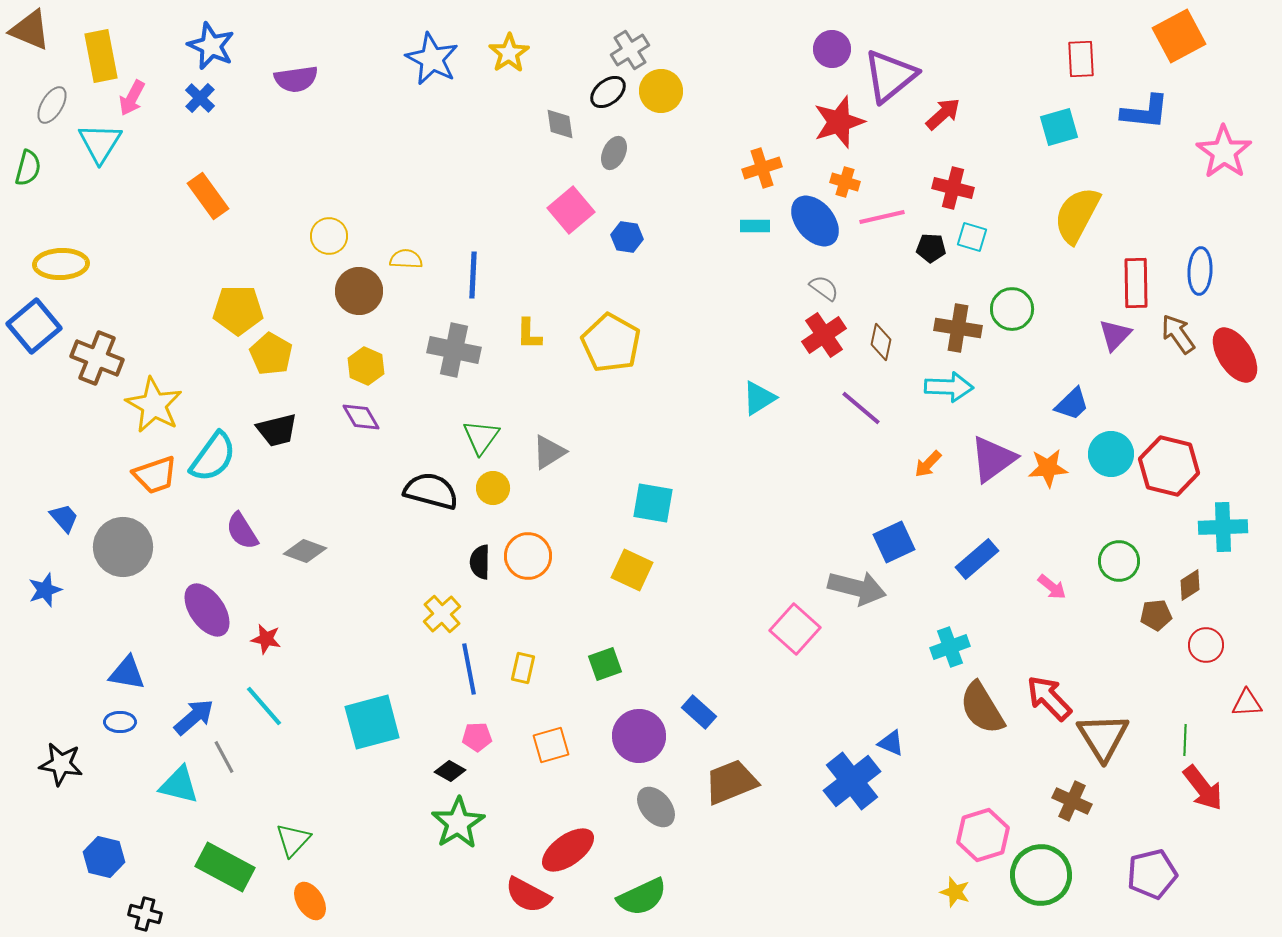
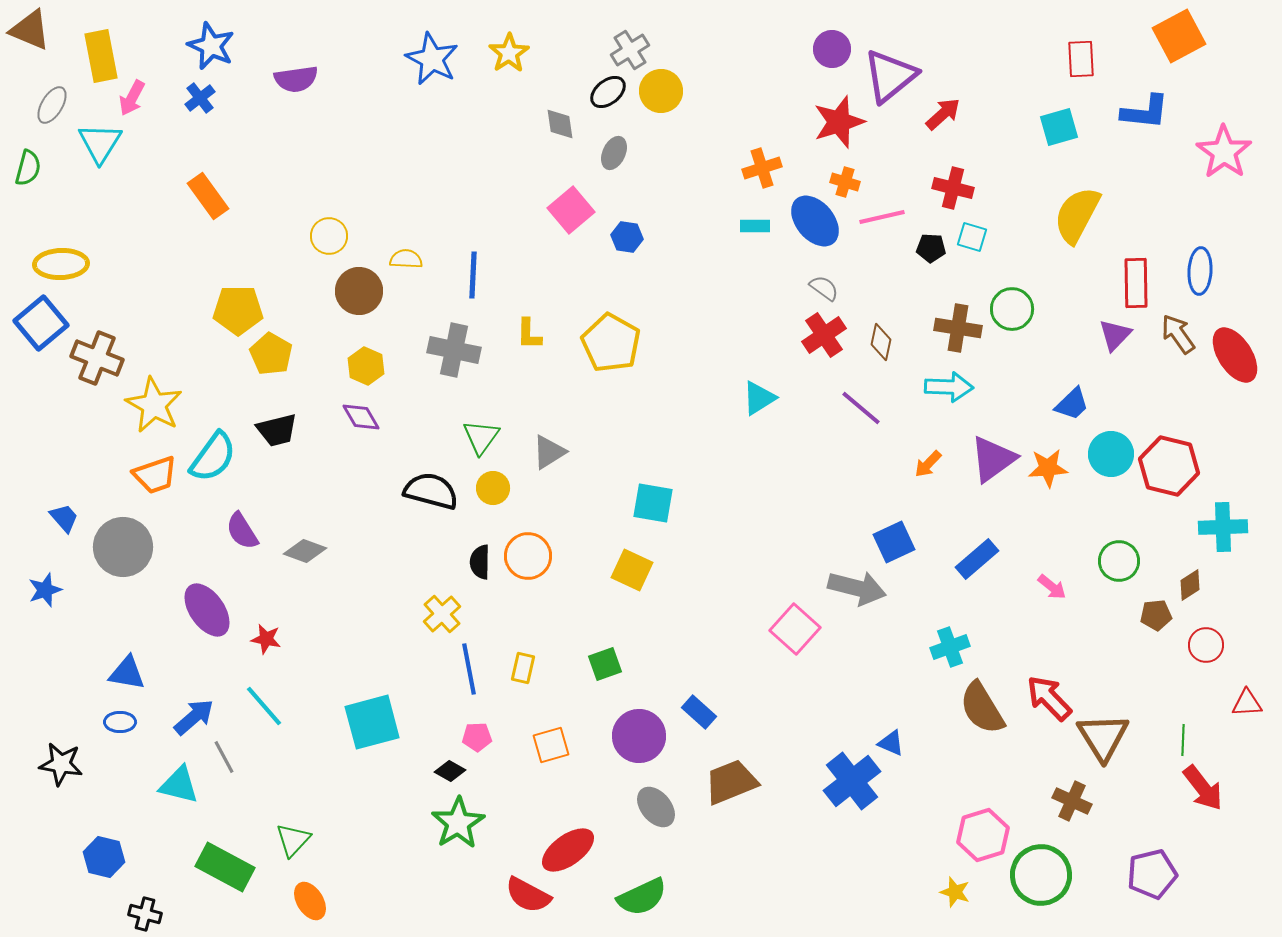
blue cross at (200, 98): rotated 8 degrees clockwise
blue square at (34, 326): moved 7 px right, 3 px up
green line at (1185, 740): moved 2 px left
